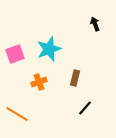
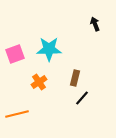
cyan star: rotated 20 degrees clockwise
orange cross: rotated 14 degrees counterclockwise
black line: moved 3 px left, 10 px up
orange line: rotated 45 degrees counterclockwise
